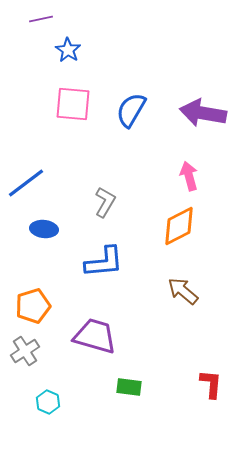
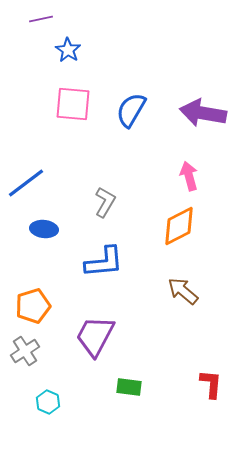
purple trapezoid: rotated 78 degrees counterclockwise
